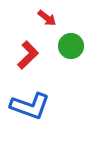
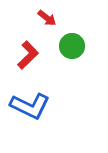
green circle: moved 1 px right
blue L-shape: rotated 6 degrees clockwise
